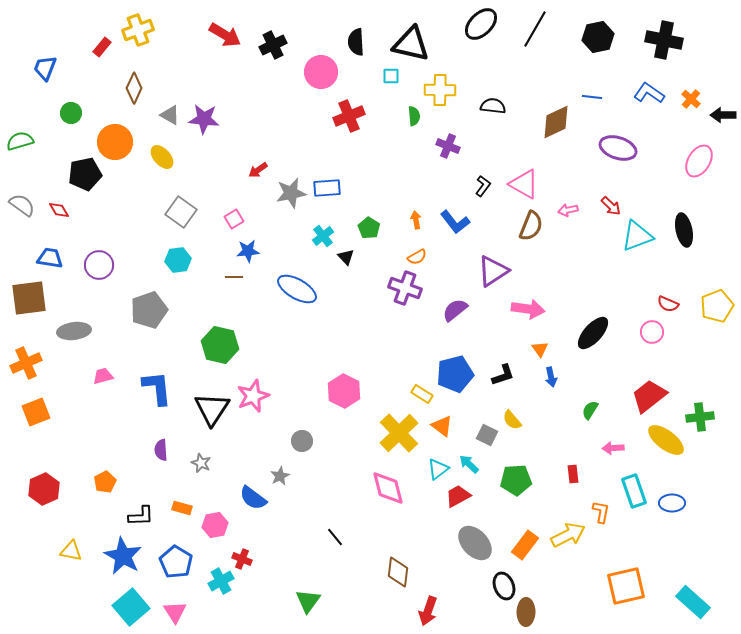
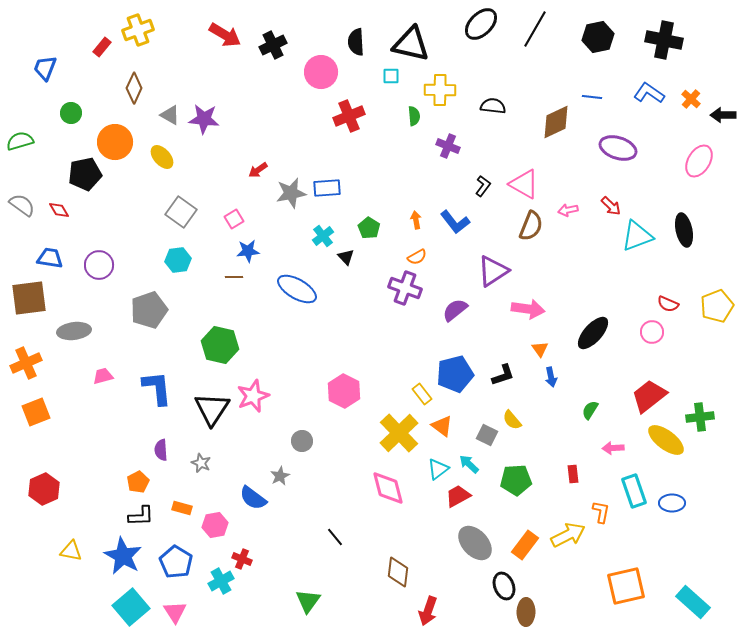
yellow rectangle at (422, 394): rotated 20 degrees clockwise
orange pentagon at (105, 482): moved 33 px right
